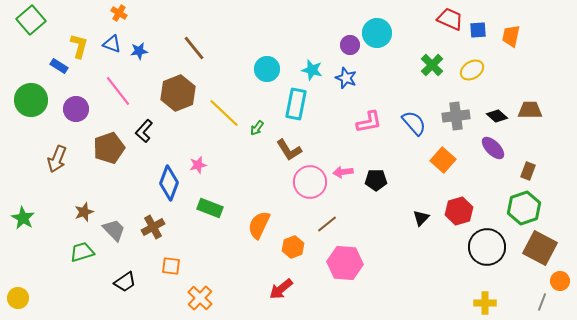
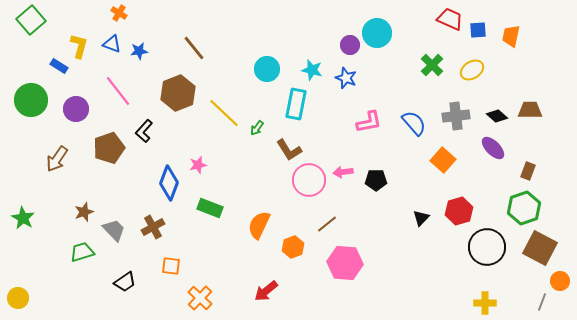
brown arrow at (57, 159): rotated 12 degrees clockwise
pink circle at (310, 182): moved 1 px left, 2 px up
red arrow at (281, 289): moved 15 px left, 2 px down
